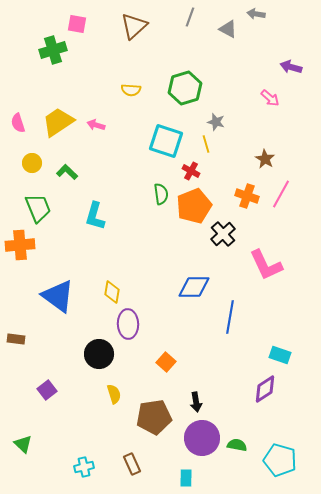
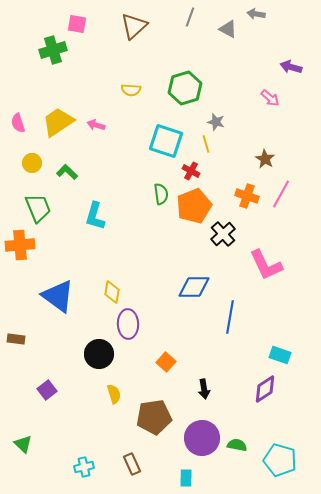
black arrow at (196, 402): moved 8 px right, 13 px up
